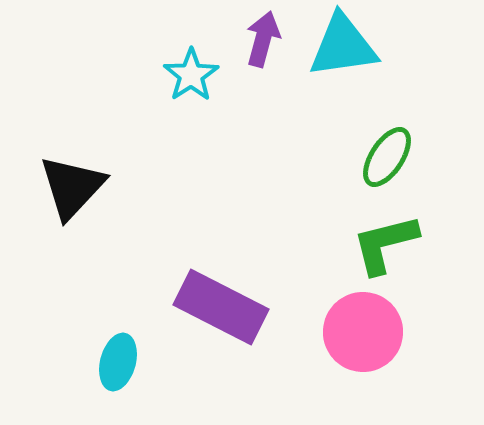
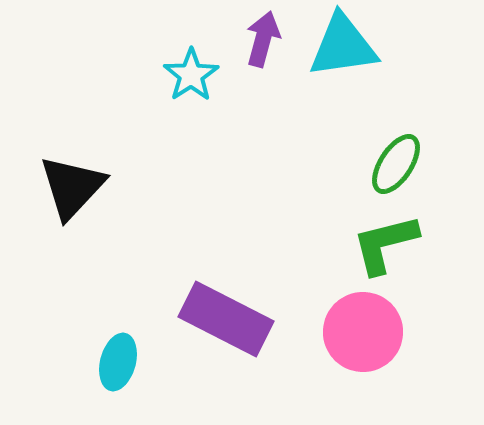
green ellipse: moved 9 px right, 7 px down
purple rectangle: moved 5 px right, 12 px down
